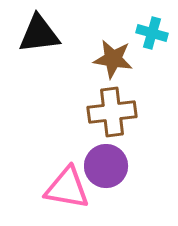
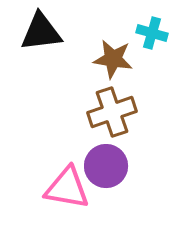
black triangle: moved 2 px right, 2 px up
brown cross: rotated 12 degrees counterclockwise
